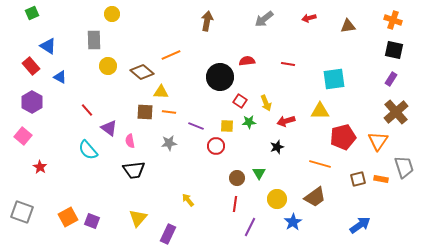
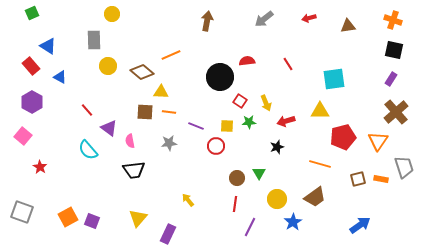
red line at (288, 64): rotated 48 degrees clockwise
